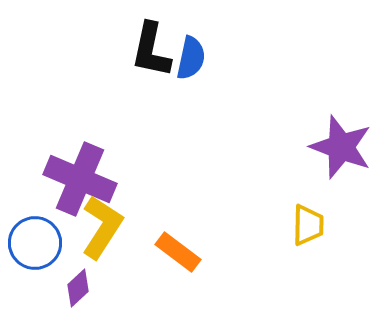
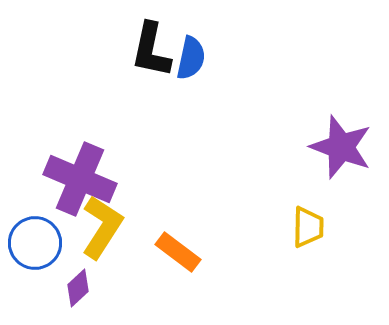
yellow trapezoid: moved 2 px down
